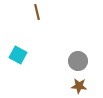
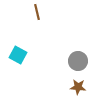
brown star: moved 1 px left, 1 px down
